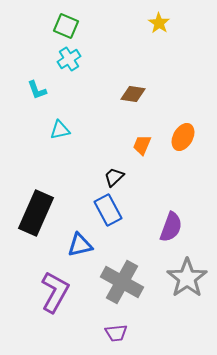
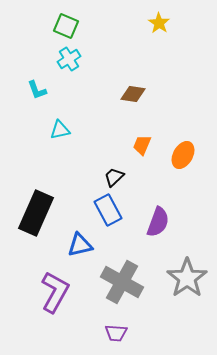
orange ellipse: moved 18 px down
purple semicircle: moved 13 px left, 5 px up
purple trapezoid: rotated 10 degrees clockwise
